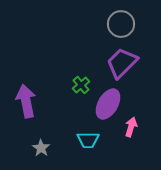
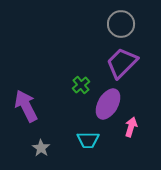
purple arrow: moved 5 px down; rotated 16 degrees counterclockwise
